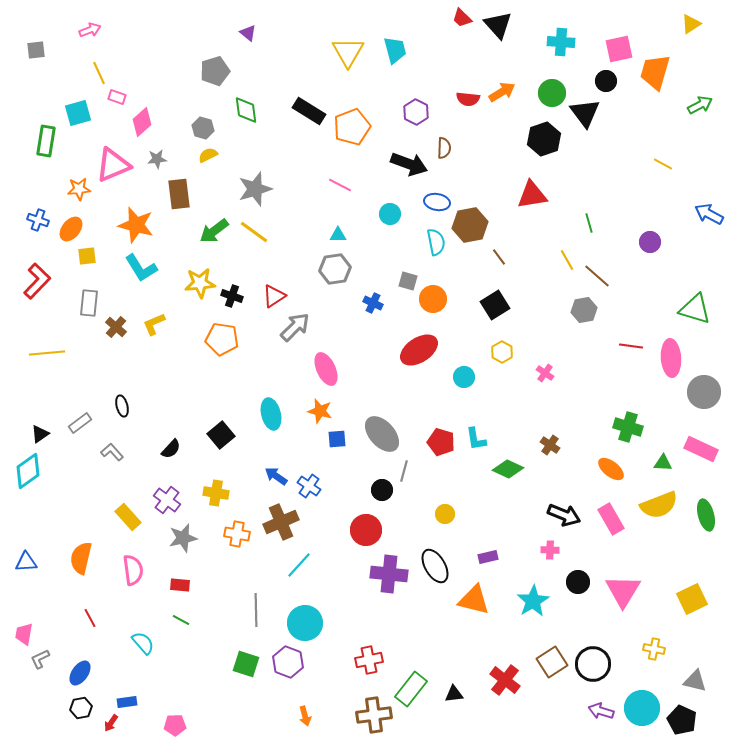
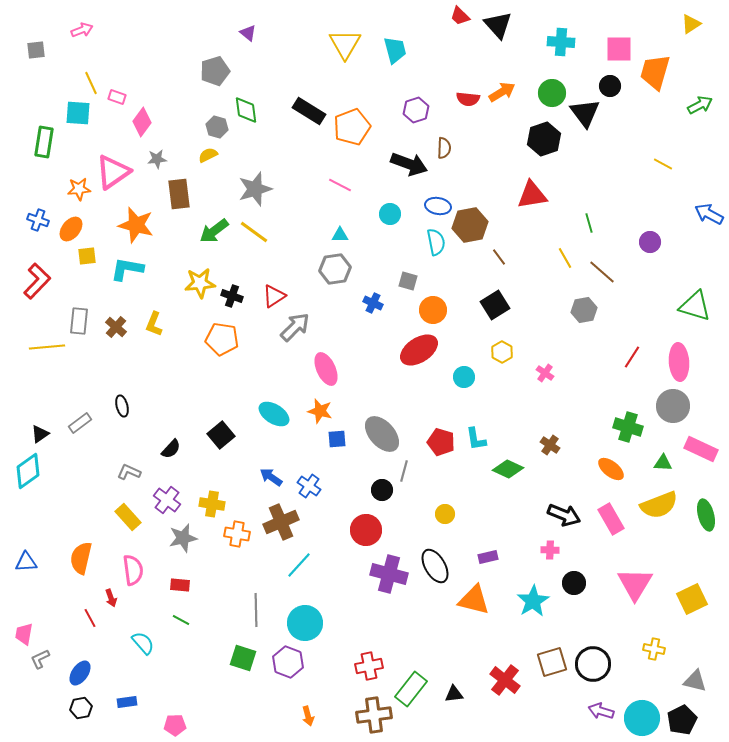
red trapezoid at (462, 18): moved 2 px left, 2 px up
pink arrow at (90, 30): moved 8 px left
pink square at (619, 49): rotated 12 degrees clockwise
yellow triangle at (348, 52): moved 3 px left, 8 px up
yellow line at (99, 73): moved 8 px left, 10 px down
black circle at (606, 81): moved 4 px right, 5 px down
purple hexagon at (416, 112): moved 2 px up; rotated 15 degrees clockwise
cyan square at (78, 113): rotated 20 degrees clockwise
pink diamond at (142, 122): rotated 12 degrees counterclockwise
gray hexagon at (203, 128): moved 14 px right, 1 px up
green rectangle at (46, 141): moved 2 px left, 1 px down
pink triangle at (113, 165): moved 7 px down; rotated 12 degrees counterclockwise
blue ellipse at (437, 202): moved 1 px right, 4 px down
cyan triangle at (338, 235): moved 2 px right
yellow line at (567, 260): moved 2 px left, 2 px up
cyan L-shape at (141, 268): moved 14 px left, 1 px down; rotated 132 degrees clockwise
brown line at (597, 276): moved 5 px right, 4 px up
orange circle at (433, 299): moved 11 px down
gray rectangle at (89, 303): moved 10 px left, 18 px down
green triangle at (695, 309): moved 3 px up
yellow L-shape at (154, 324): rotated 45 degrees counterclockwise
red line at (631, 346): moved 1 px right, 11 px down; rotated 65 degrees counterclockwise
yellow line at (47, 353): moved 6 px up
pink ellipse at (671, 358): moved 8 px right, 4 px down
gray circle at (704, 392): moved 31 px left, 14 px down
cyan ellipse at (271, 414): moved 3 px right; rotated 44 degrees counterclockwise
gray L-shape at (112, 452): moved 17 px right, 20 px down; rotated 25 degrees counterclockwise
blue arrow at (276, 476): moved 5 px left, 1 px down
yellow cross at (216, 493): moved 4 px left, 11 px down
purple cross at (389, 574): rotated 9 degrees clockwise
black circle at (578, 582): moved 4 px left, 1 px down
pink triangle at (623, 591): moved 12 px right, 7 px up
red cross at (369, 660): moved 6 px down
brown square at (552, 662): rotated 16 degrees clockwise
green square at (246, 664): moved 3 px left, 6 px up
cyan circle at (642, 708): moved 10 px down
orange arrow at (305, 716): moved 3 px right
black pentagon at (682, 720): rotated 20 degrees clockwise
red arrow at (111, 723): moved 125 px up; rotated 54 degrees counterclockwise
